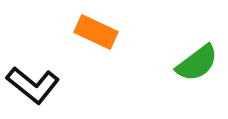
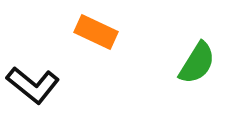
green semicircle: rotated 21 degrees counterclockwise
